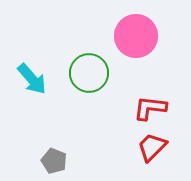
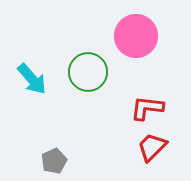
green circle: moved 1 px left, 1 px up
red L-shape: moved 3 px left
gray pentagon: rotated 25 degrees clockwise
